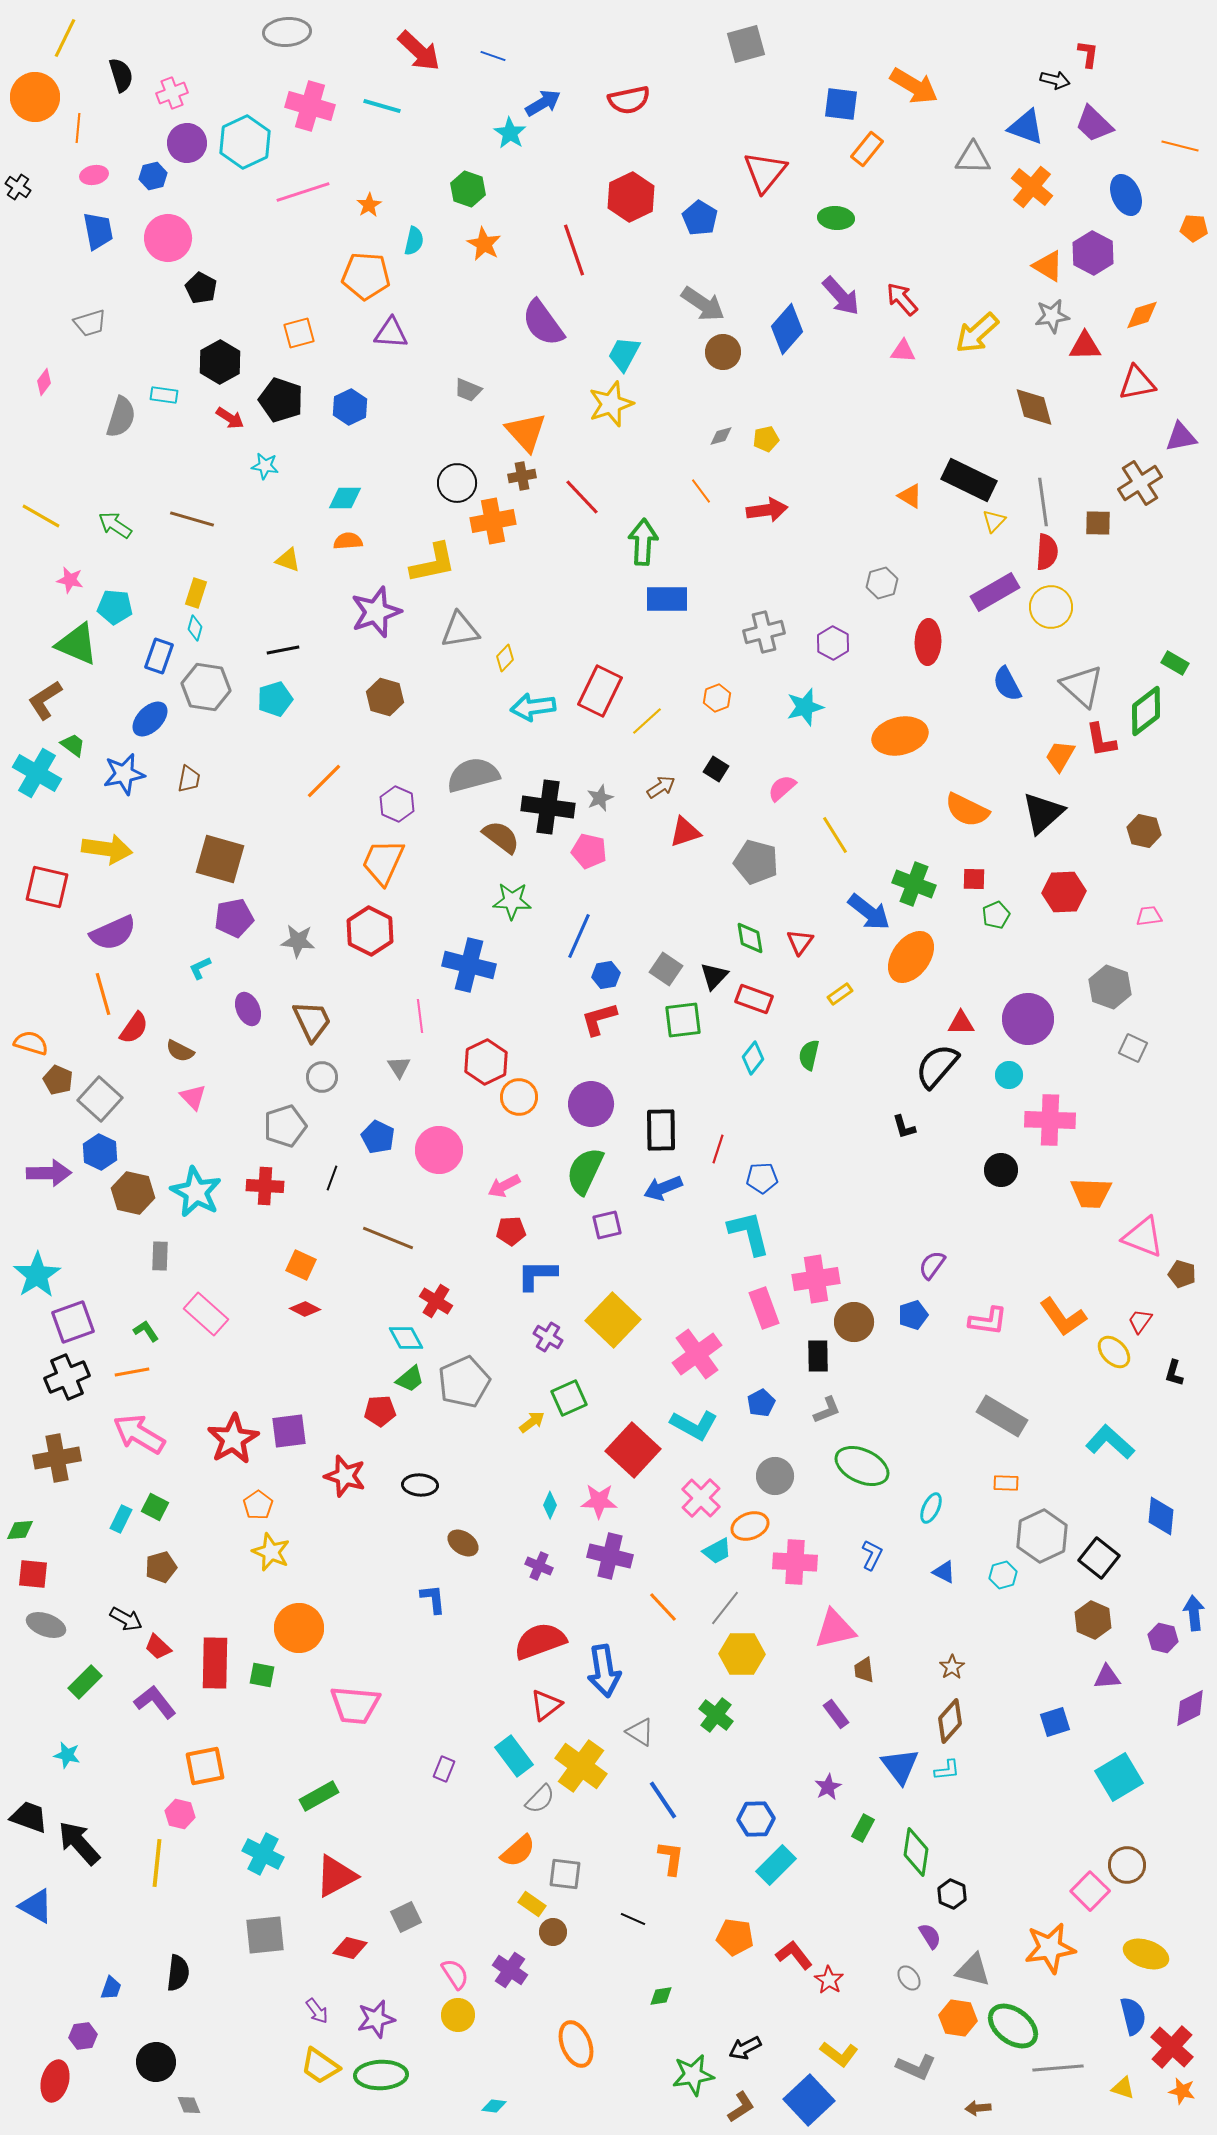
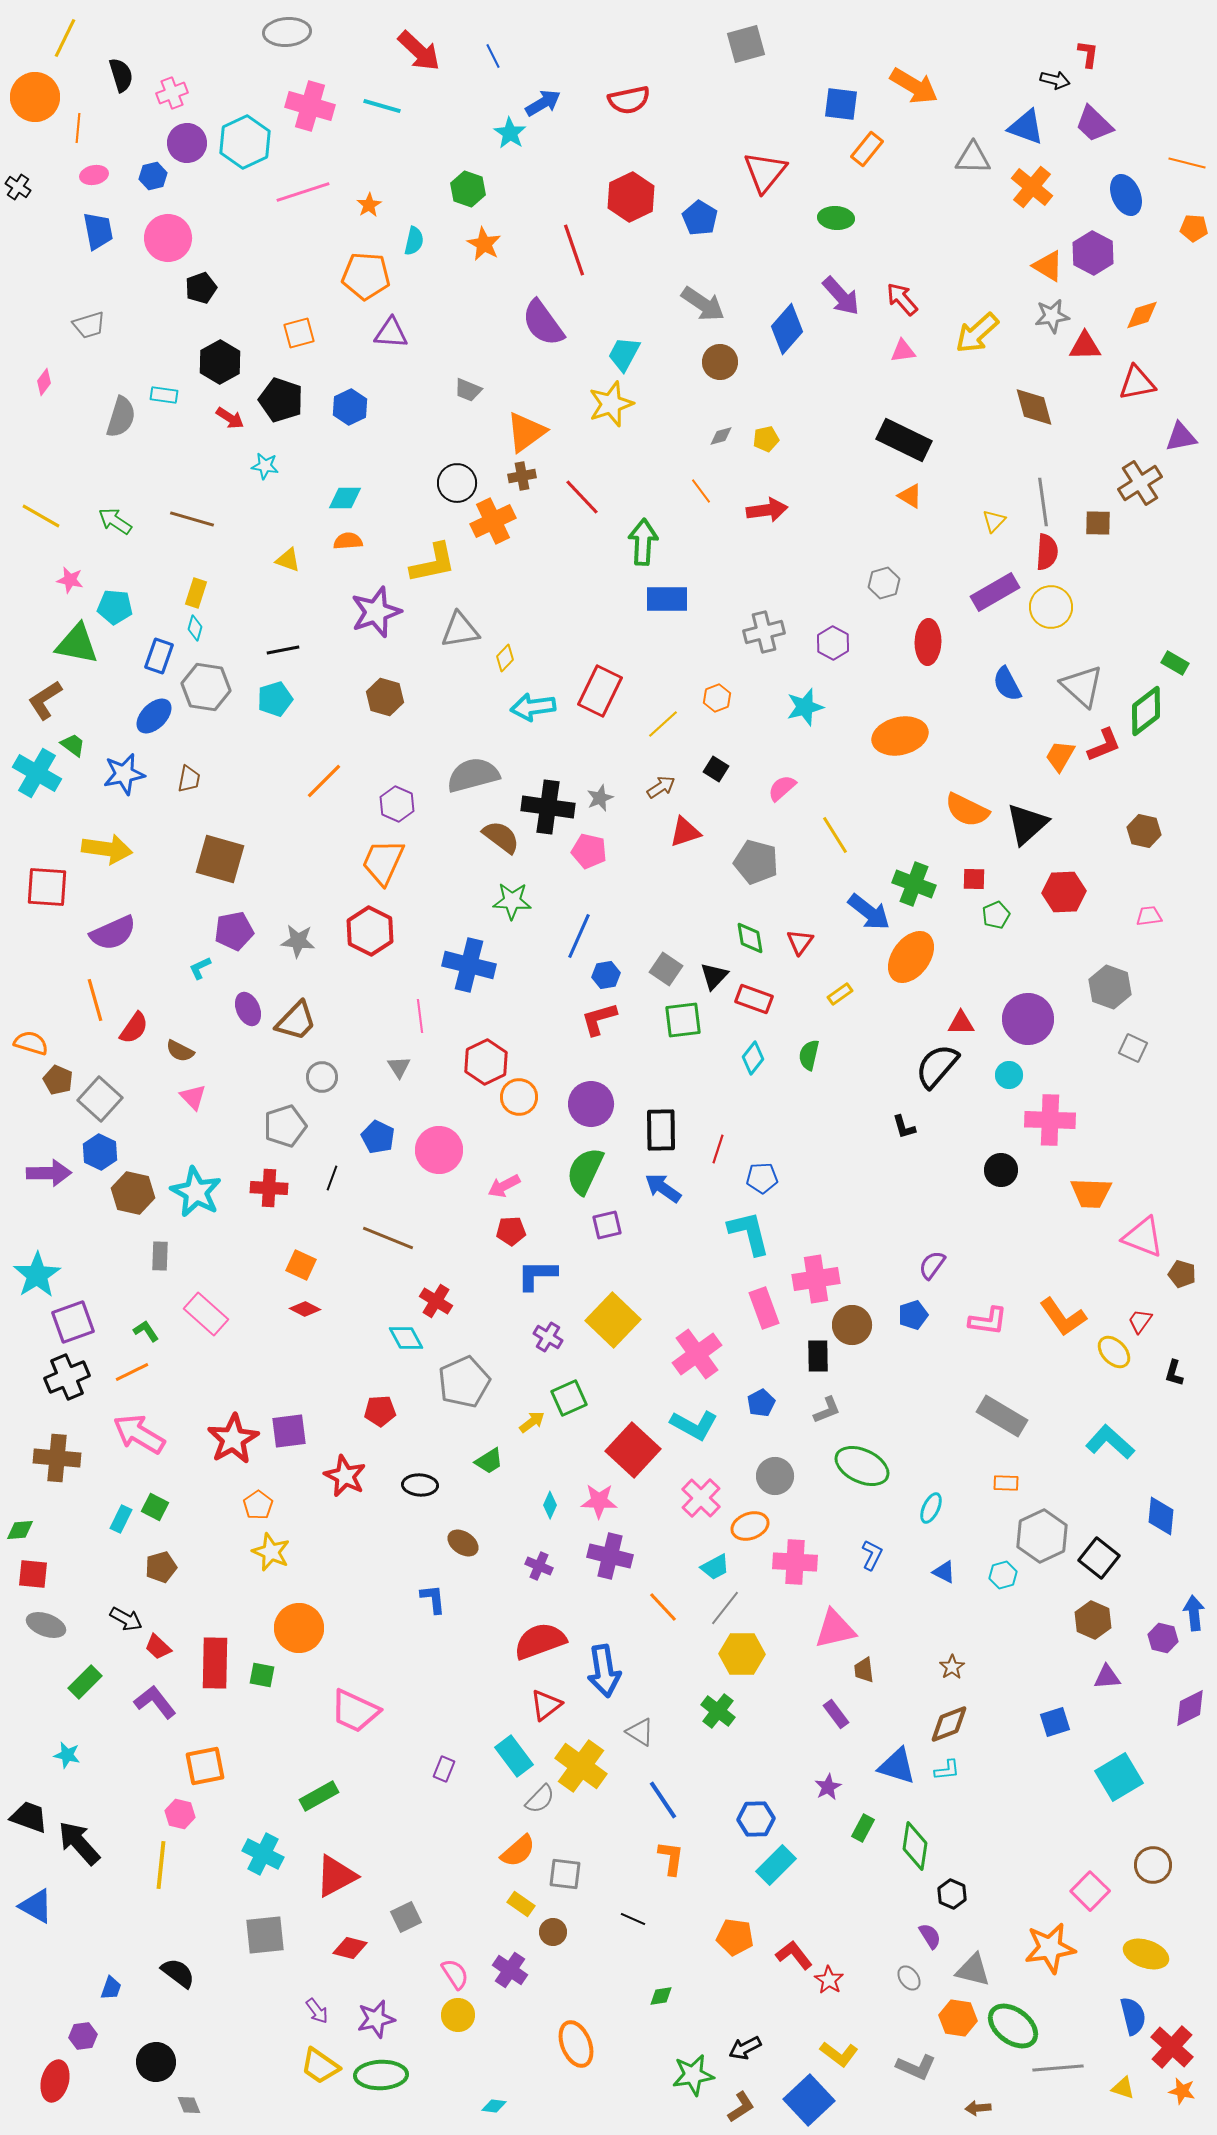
blue line at (493, 56): rotated 45 degrees clockwise
orange line at (1180, 146): moved 7 px right, 17 px down
black pentagon at (201, 288): rotated 24 degrees clockwise
gray trapezoid at (90, 323): moved 1 px left, 2 px down
pink triangle at (903, 351): rotated 12 degrees counterclockwise
brown circle at (723, 352): moved 3 px left, 10 px down
orange triangle at (526, 432): rotated 36 degrees clockwise
black rectangle at (969, 480): moved 65 px left, 40 px up
orange cross at (493, 521): rotated 15 degrees counterclockwise
green arrow at (115, 525): moved 4 px up
gray hexagon at (882, 583): moved 2 px right
green triangle at (77, 644): rotated 12 degrees counterclockwise
blue ellipse at (150, 719): moved 4 px right, 3 px up
yellow line at (647, 721): moved 16 px right, 3 px down
red L-shape at (1101, 740): moved 3 px right, 5 px down; rotated 102 degrees counterclockwise
black triangle at (1043, 813): moved 16 px left, 11 px down
red square at (47, 887): rotated 9 degrees counterclockwise
purple pentagon at (234, 918): moved 13 px down
orange line at (103, 994): moved 8 px left, 6 px down
brown trapezoid at (312, 1021): moved 16 px left; rotated 69 degrees clockwise
red cross at (265, 1186): moved 4 px right, 2 px down
blue arrow at (663, 1188): rotated 57 degrees clockwise
brown circle at (854, 1322): moved 2 px left, 3 px down
orange line at (132, 1372): rotated 16 degrees counterclockwise
green trapezoid at (410, 1379): moved 79 px right, 82 px down; rotated 8 degrees clockwise
brown cross at (57, 1458): rotated 15 degrees clockwise
red star at (345, 1476): rotated 9 degrees clockwise
cyan trapezoid at (717, 1551): moved 2 px left, 16 px down
pink trapezoid at (355, 1705): moved 6 px down; rotated 20 degrees clockwise
green cross at (716, 1715): moved 2 px right, 4 px up
brown diamond at (950, 1721): moved 1 px left, 3 px down; rotated 27 degrees clockwise
blue triangle at (900, 1766): moved 3 px left; rotated 36 degrees counterclockwise
green diamond at (916, 1852): moved 1 px left, 6 px up
yellow line at (157, 1863): moved 4 px right, 2 px down
brown circle at (1127, 1865): moved 26 px right
yellow rectangle at (532, 1904): moved 11 px left
black semicircle at (178, 1973): rotated 60 degrees counterclockwise
